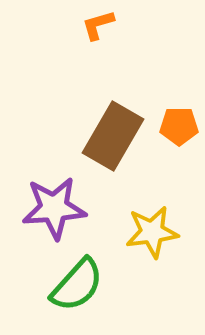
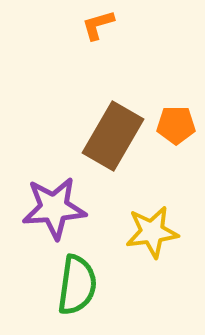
orange pentagon: moved 3 px left, 1 px up
green semicircle: rotated 34 degrees counterclockwise
